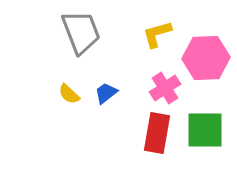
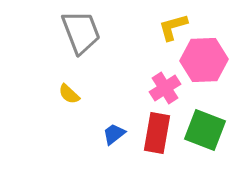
yellow L-shape: moved 16 px right, 7 px up
pink hexagon: moved 2 px left, 2 px down
blue trapezoid: moved 8 px right, 41 px down
green square: rotated 21 degrees clockwise
